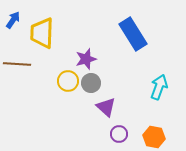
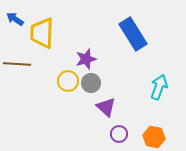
blue arrow: moved 2 px right, 1 px up; rotated 90 degrees counterclockwise
